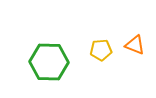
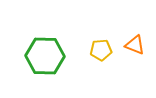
green hexagon: moved 4 px left, 6 px up
